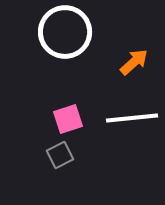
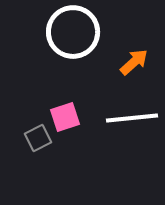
white circle: moved 8 px right
pink square: moved 3 px left, 2 px up
gray square: moved 22 px left, 17 px up
